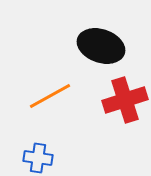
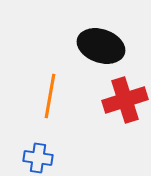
orange line: rotated 51 degrees counterclockwise
